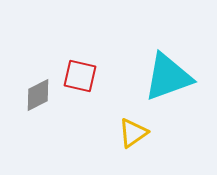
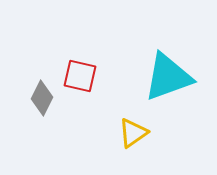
gray diamond: moved 4 px right, 3 px down; rotated 36 degrees counterclockwise
